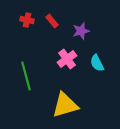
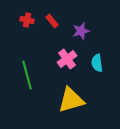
cyan semicircle: rotated 18 degrees clockwise
green line: moved 1 px right, 1 px up
yellow triangle: moved 6 px right, 5 px up
